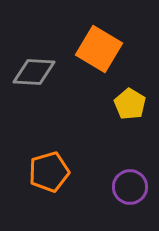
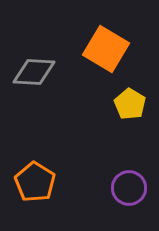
orange square: moved 7 px right
orange pentagon: moved 14 px left, 10 px down; rotated 24 degrees counterclockwise
purple circle: moved 1 px left, 1 px down
